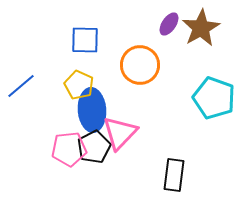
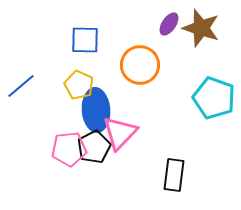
brown star: rotated 24 degrees counterclockwise
blue ellipse: moved 4 px right
